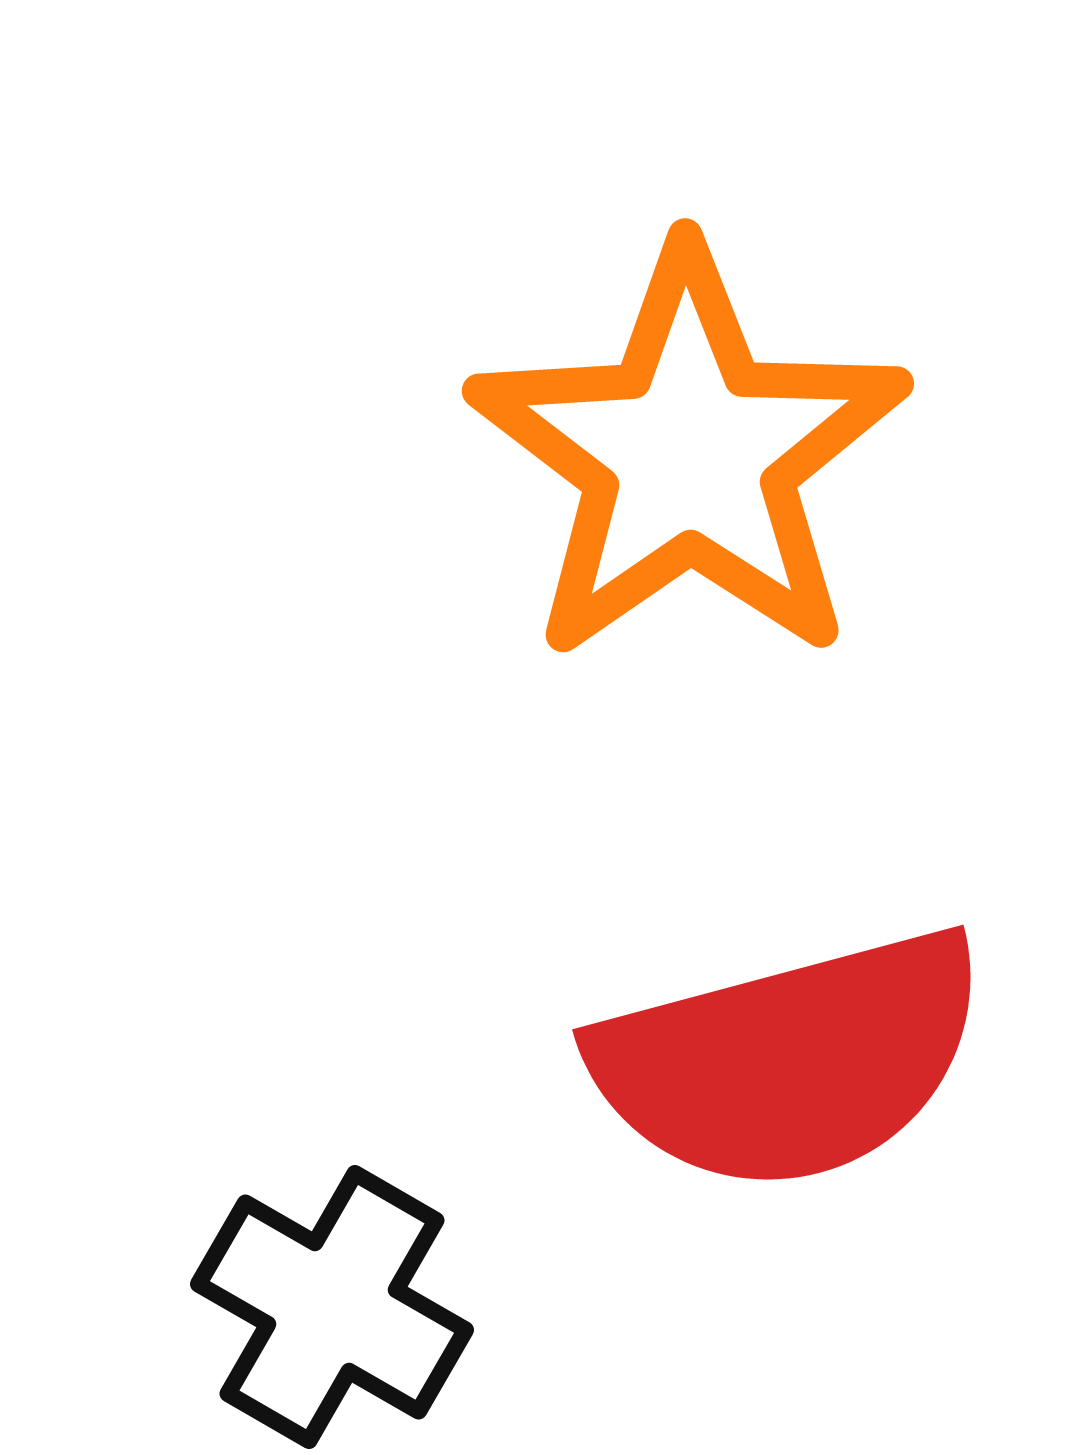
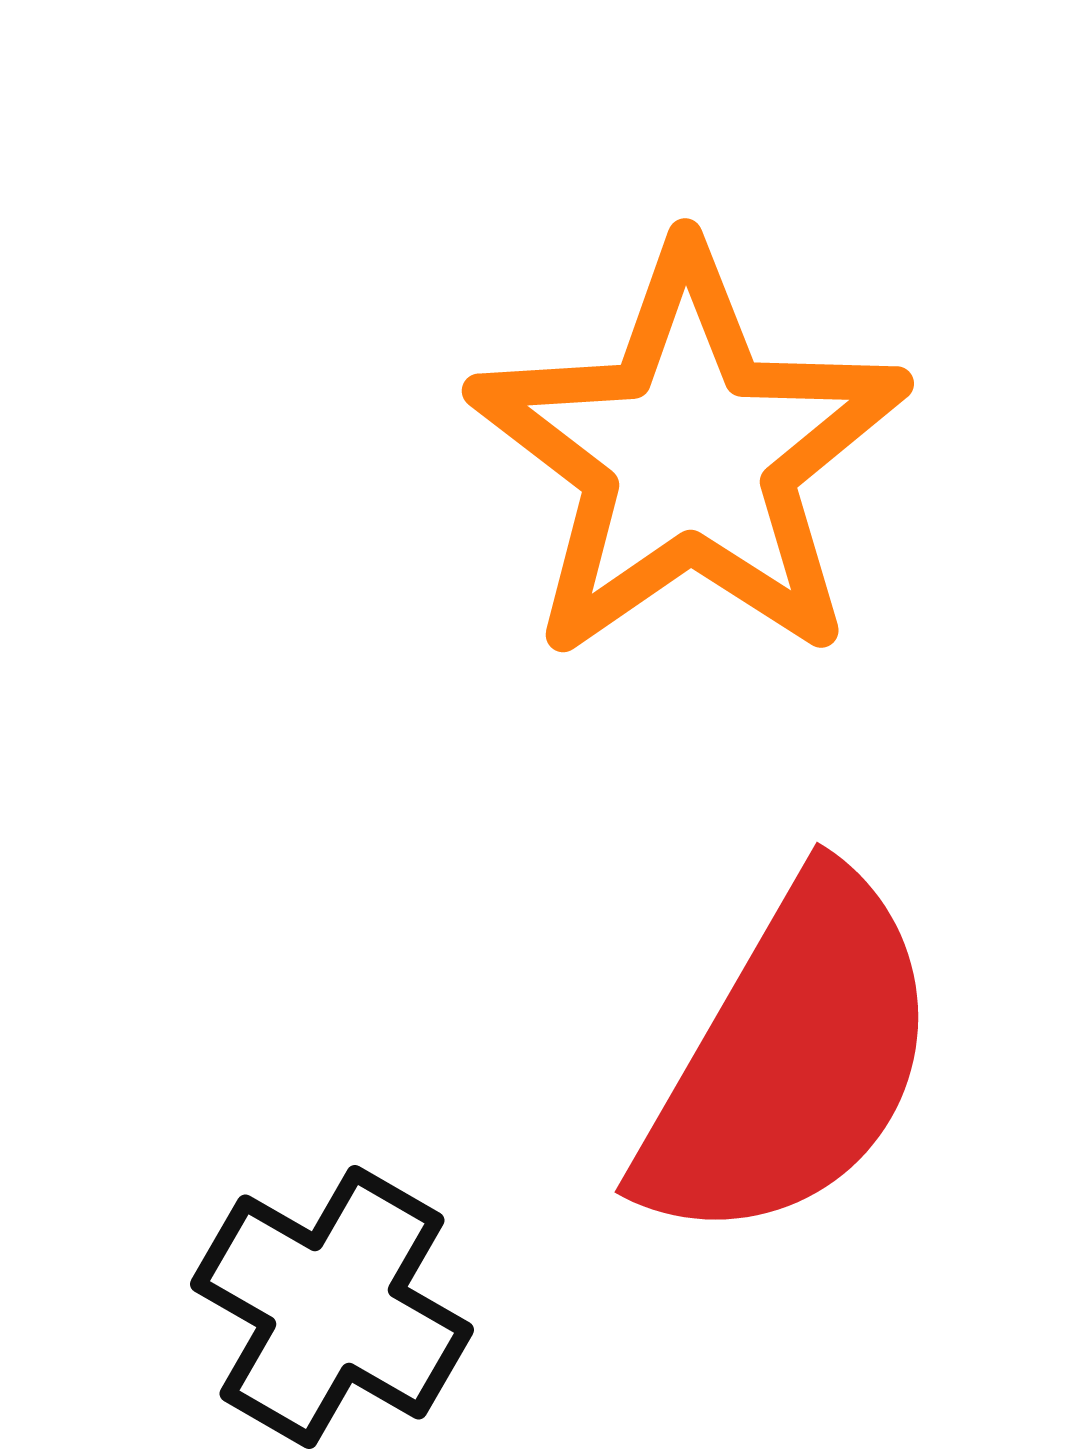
red semicircle: rotated 45 degrees counterclockwise
